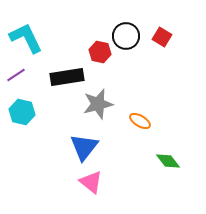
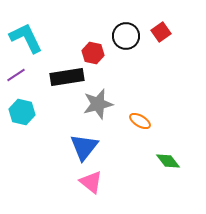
red square: moved 1 px left, 5 px up; rotated 24 degrees clockwise
red hexagon: moved 7 px left, 1 px down
